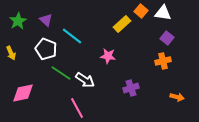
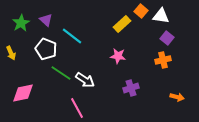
white triangle: moved 2 px left, 3 px down
green star: moved 3 px right, 2 px down
pink star: moved 10 px right
orange cross: moved 1 px up
